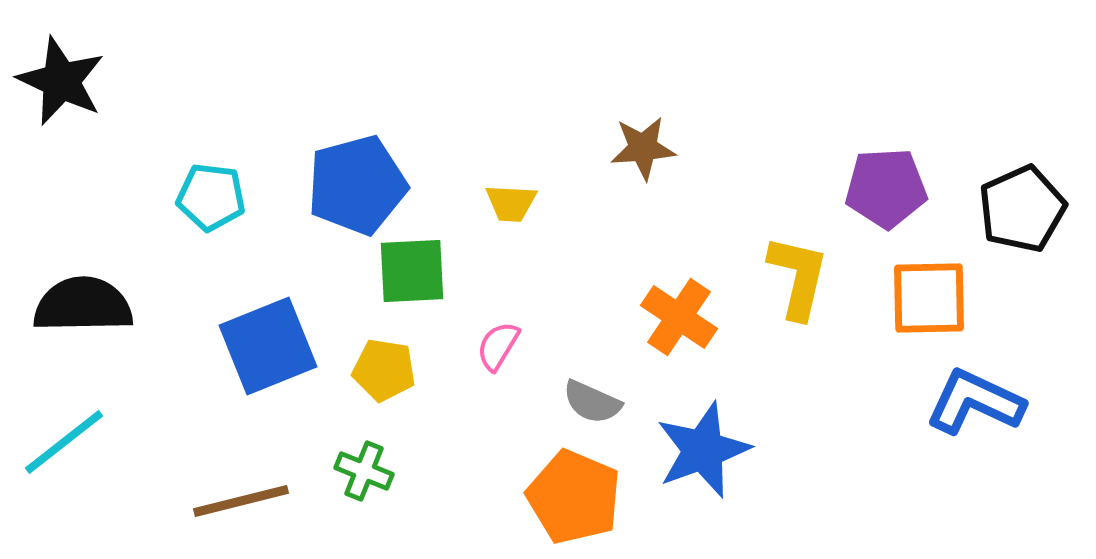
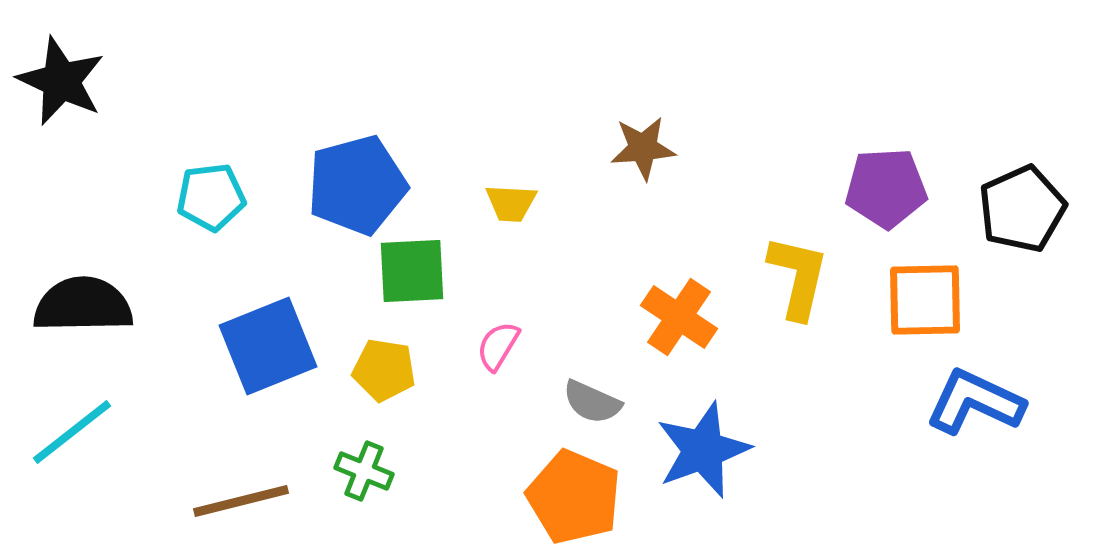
cyan pentagon: rotated 14 degrees counterclockwise
orange square: moved 4 px left, 2 px down
cyan line: moved 8 px right, 10 px up
